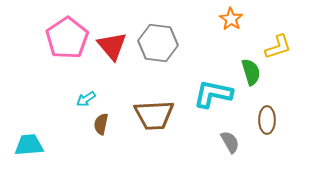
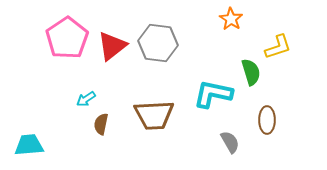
red triangle: rotated 32 degrees clockwise
